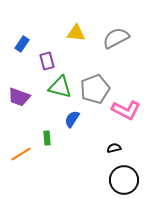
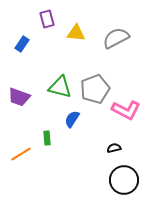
purple rectangle: moved 42 px up
